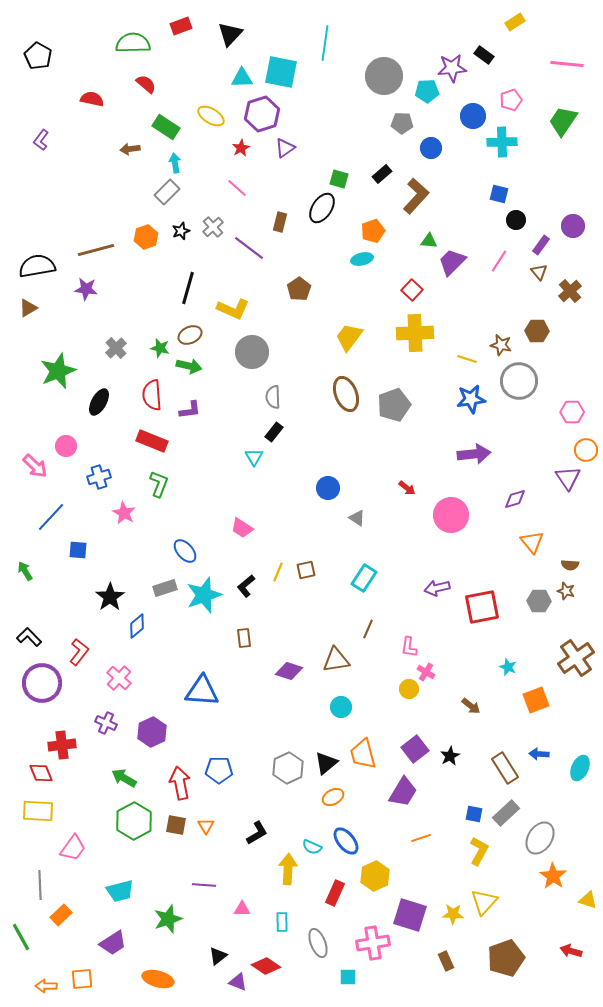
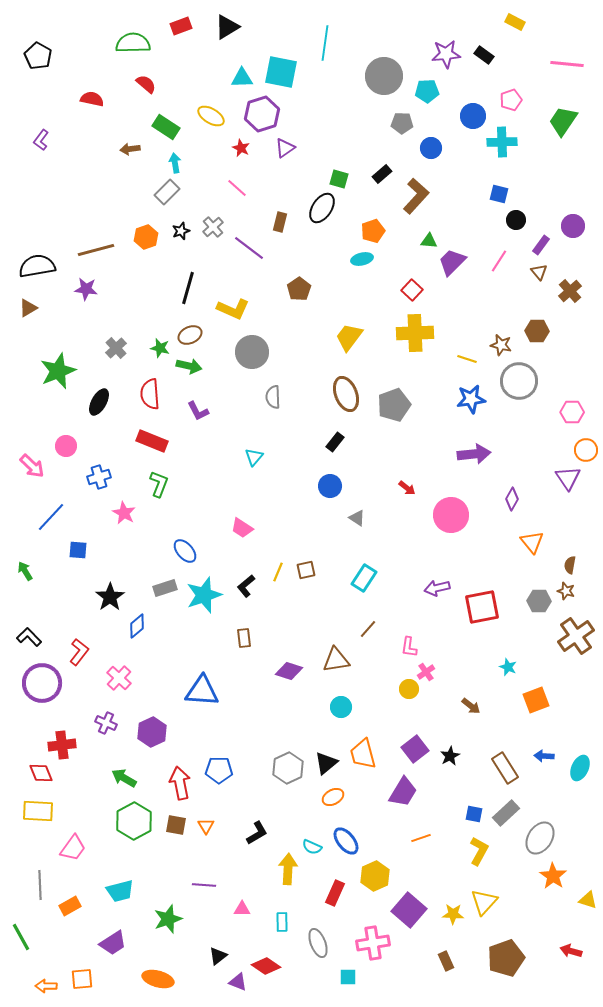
yellow rectangle at (515, 22): rotated 60 degrees clockwise
black triangle at (230, 34): moved 3 px left, 7 px up; rotated 16 degrees clockwise
purple star at (452, 68): moved 6 px left, 14 px up
red star at (241, 148): rotated 18 degrees counterclockwise
red semicircle at (152, 395): moved 2 px left, 1 px up
purple L-shape at (190, 410): moved 8 px right, 1 px down; rotated 70 degrees clockwise
black rectangle at (274, 432): moved 61 px right, 10 px down
cyan triangle at (254, 457): rotated 12 degrees clockwise
pink arrow at (35, 466): moved 3 px left
blue circle at (328, 488): moved 2 px right, 2 px up
purple diamond at (515, 499): moved 3 px left; rotated 45 degrees counterclockwise
brown semicircle at (570, 565): rotated 96 degrees clockwise
brown line at (368, 629): rotated 18 degrees clockwise
brown cross at (576, 658): moved 22 px up
pink cross at (426, 672): rotated 24 degrees clockwise
blue arrow at (539, 754): moved 5 px right, 2 px down
orange rectangle at (61, 915): moved 9 px right, 9 px up; rotated 15 degrees clockwise
purple square at (410, 915): moved 1 px left, 5 px up; rotated 24 degrees clockwise
